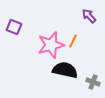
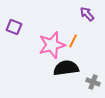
purple arrow: moved 2 px left, 2 px up
pink star: moved 1 px right
black semicircle: moved 1 px right, 2 px up; rotated 20 degrees counterclockwise
